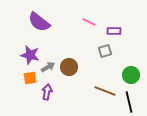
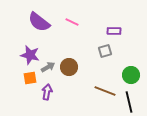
pink line: moved 17 px left
